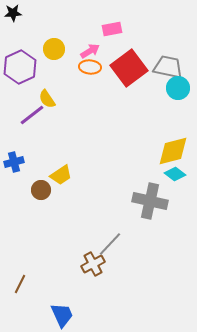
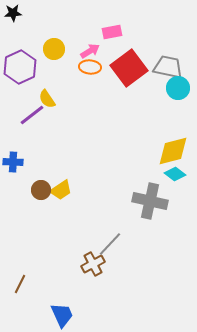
pink rectangle: moved 3 px down
blue cross: moved 1 px left; rotated 18 degrees clockwise
yellow trapezoid: moved 15 px down
